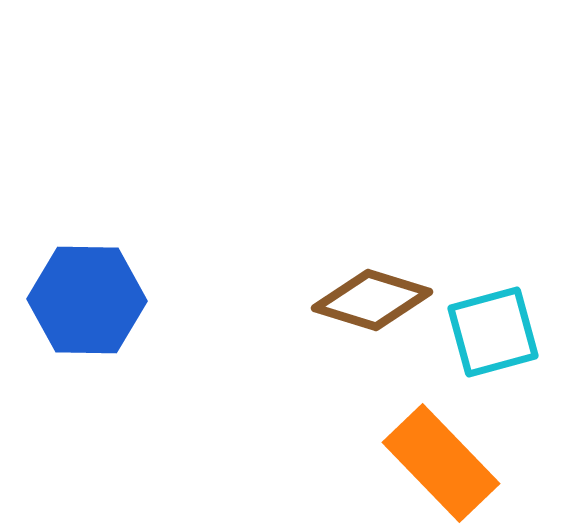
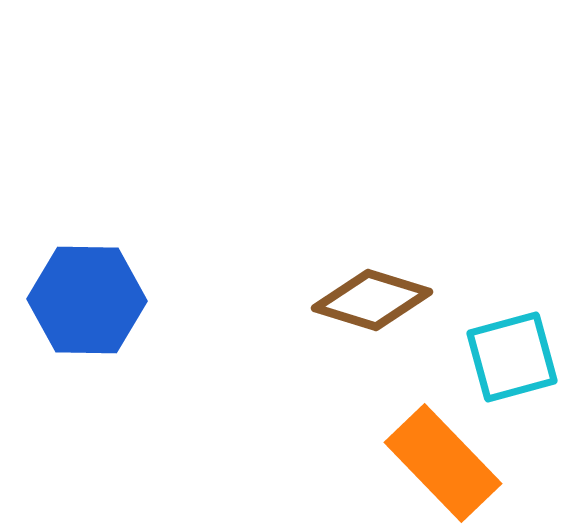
cyan square: moved 19 px right, 25 px down
orange rectangle: moved 2 px right
